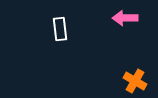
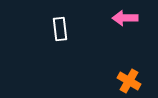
orange cross: moved 6 px left
